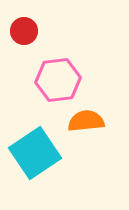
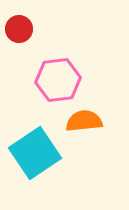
red circle: moved 5 px left, 2 px up
orange semicircle: moved 2 px left
